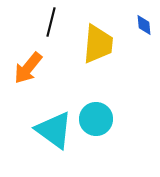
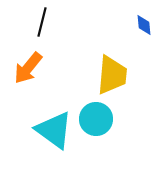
black line: moved 9 px left
yellow trapezoid: moved 14 px right, 31 px down
